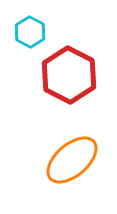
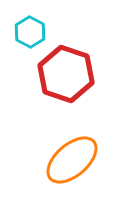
red hexagon: moved 3 px left, 1 px up; rotated 8 degrees counterclockwise
